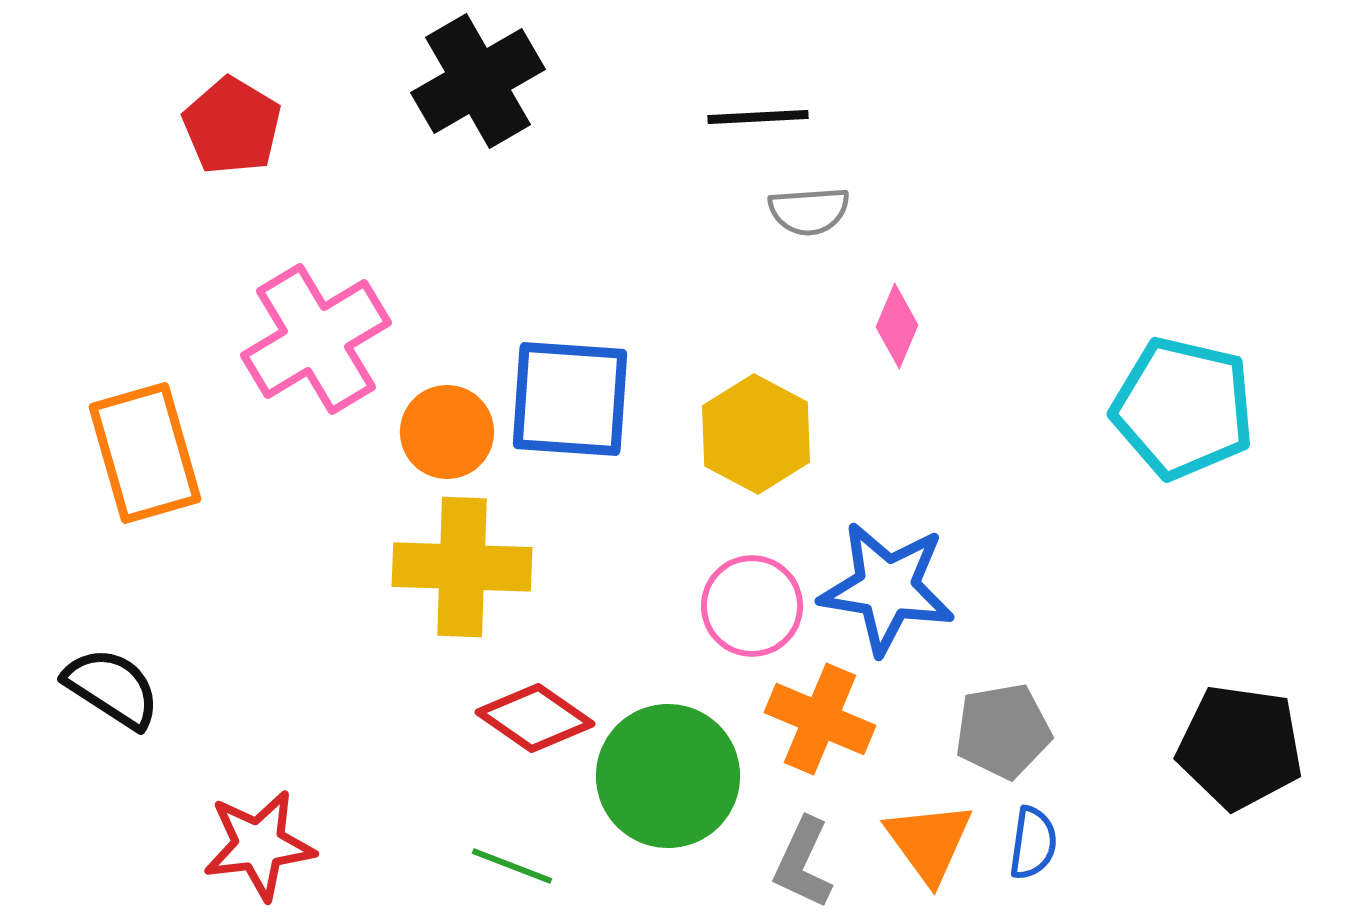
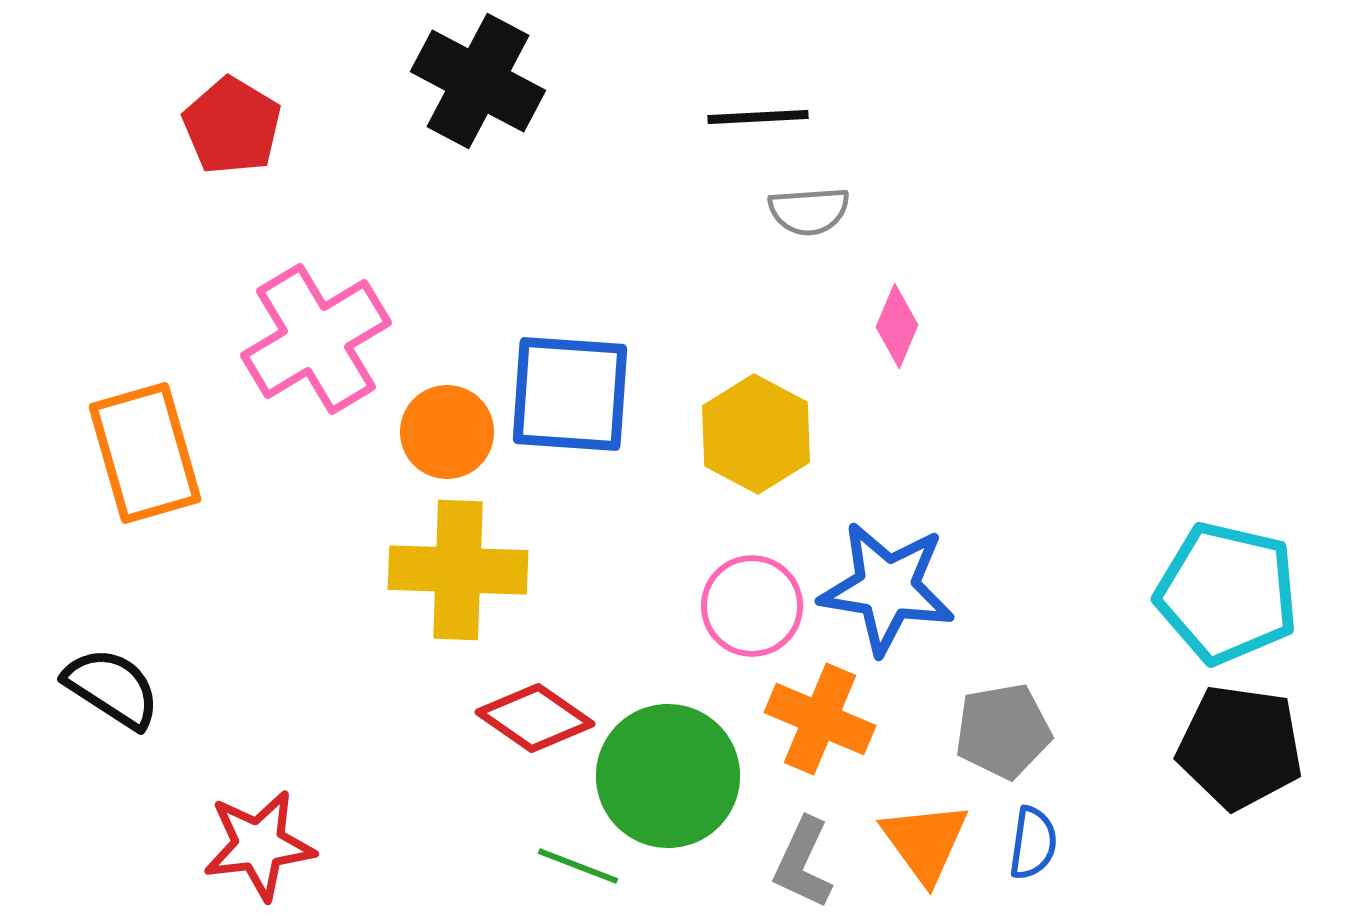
black cross: rotated 32 degrees counterclockwise
blue square: moved 5 px up
cyan pentagon: moved 44 px right, 185 px down
yellow cross: moved 4 px left, 3 px down
orange triangle: moved 4 px left
green line: moved 66 px right
